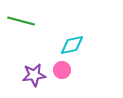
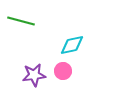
pink circle: moved 1 px right, 1 px down
